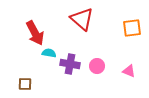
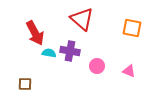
orange square: rotated 18 degrees clockwise
purple cross: moved 13 px up
